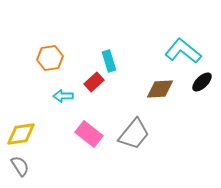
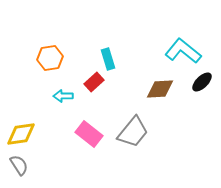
cyan rectangle: moved 1 px left, 2 px up
gray trapezoid: moved 1 px left, 2 px up
gray semicircle: moved 1 px left, 1 px up
